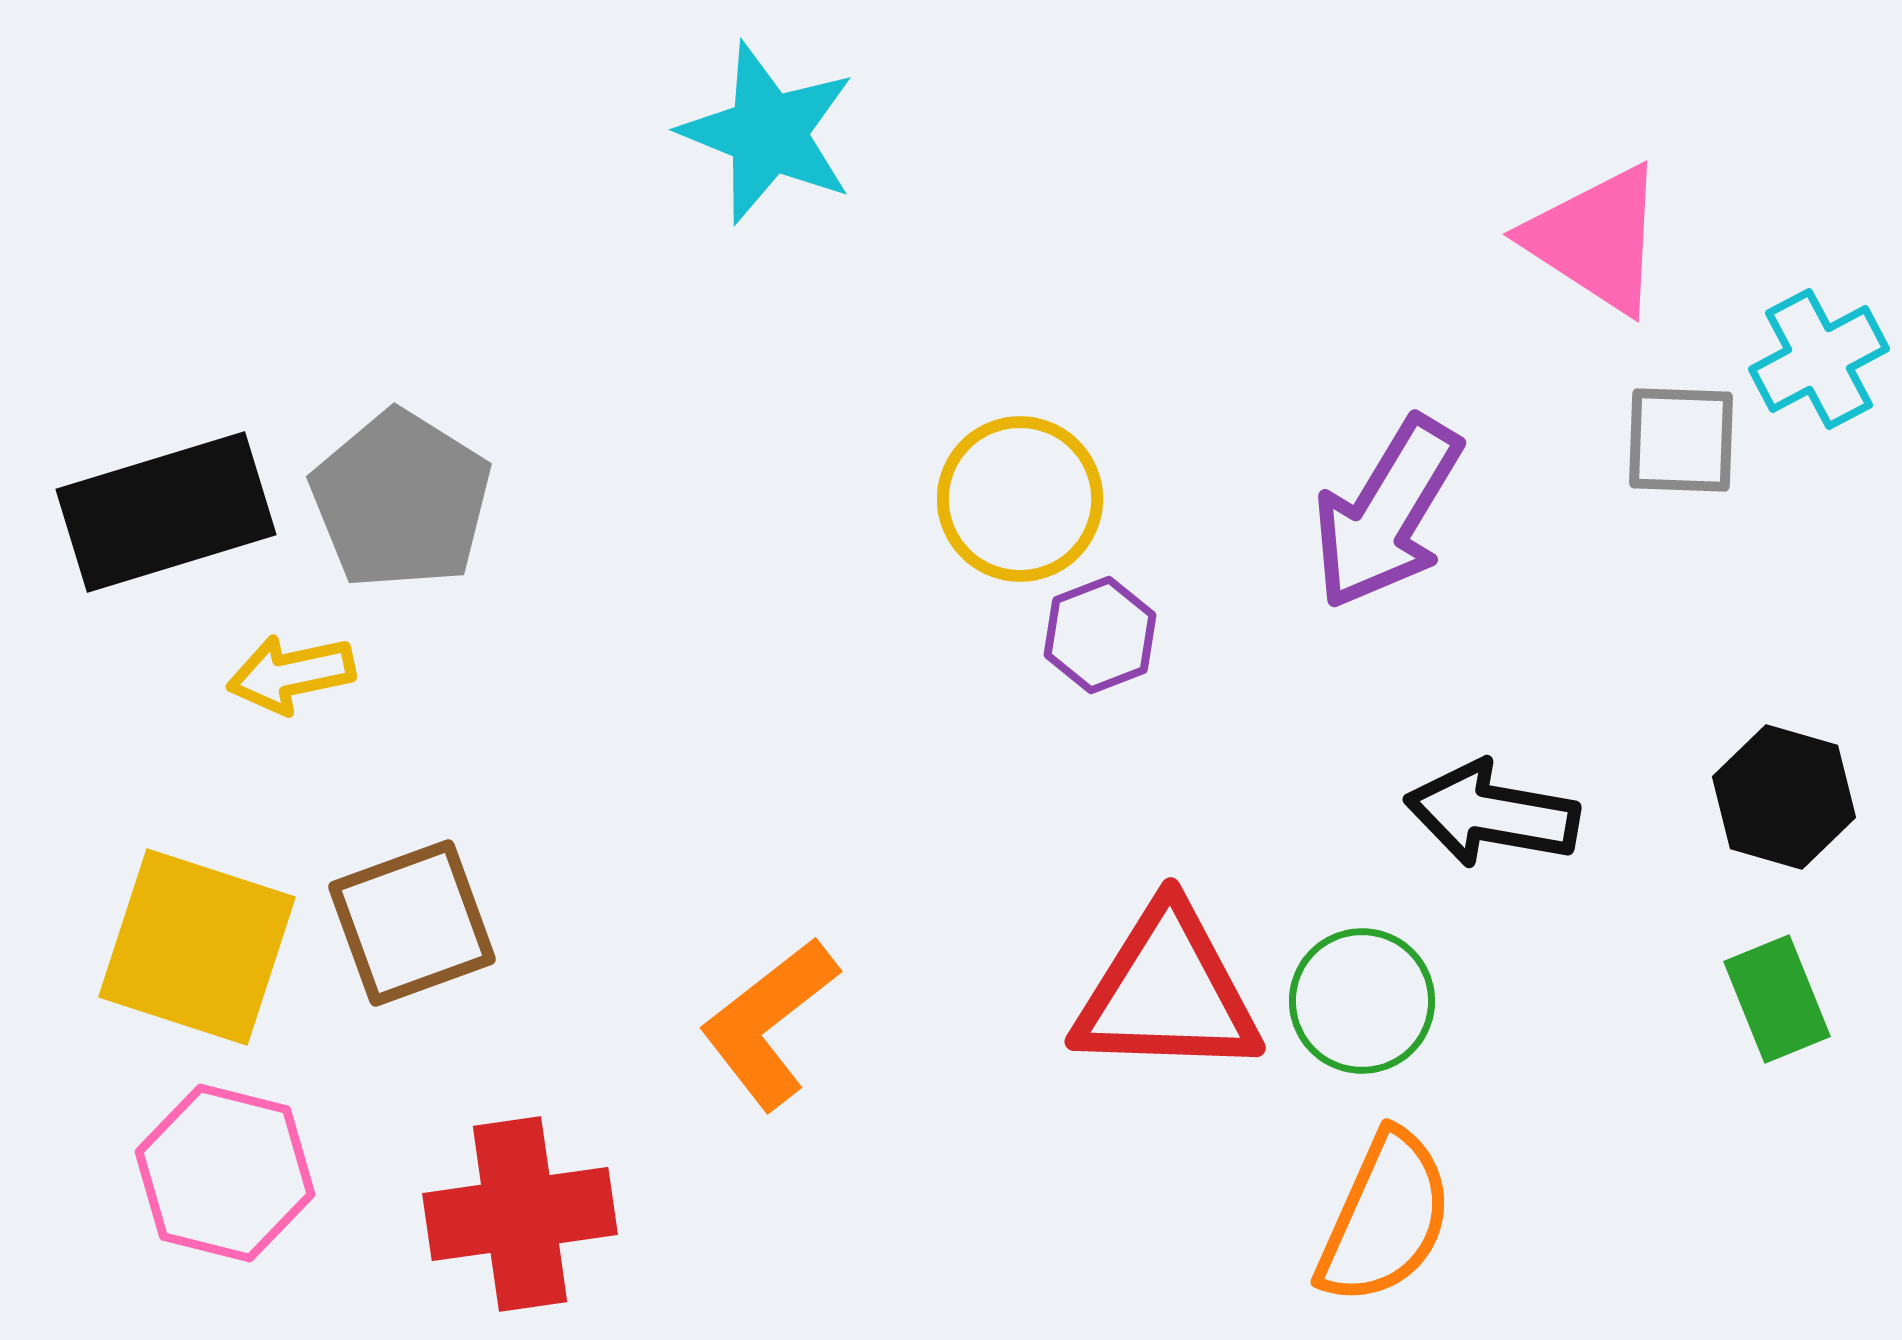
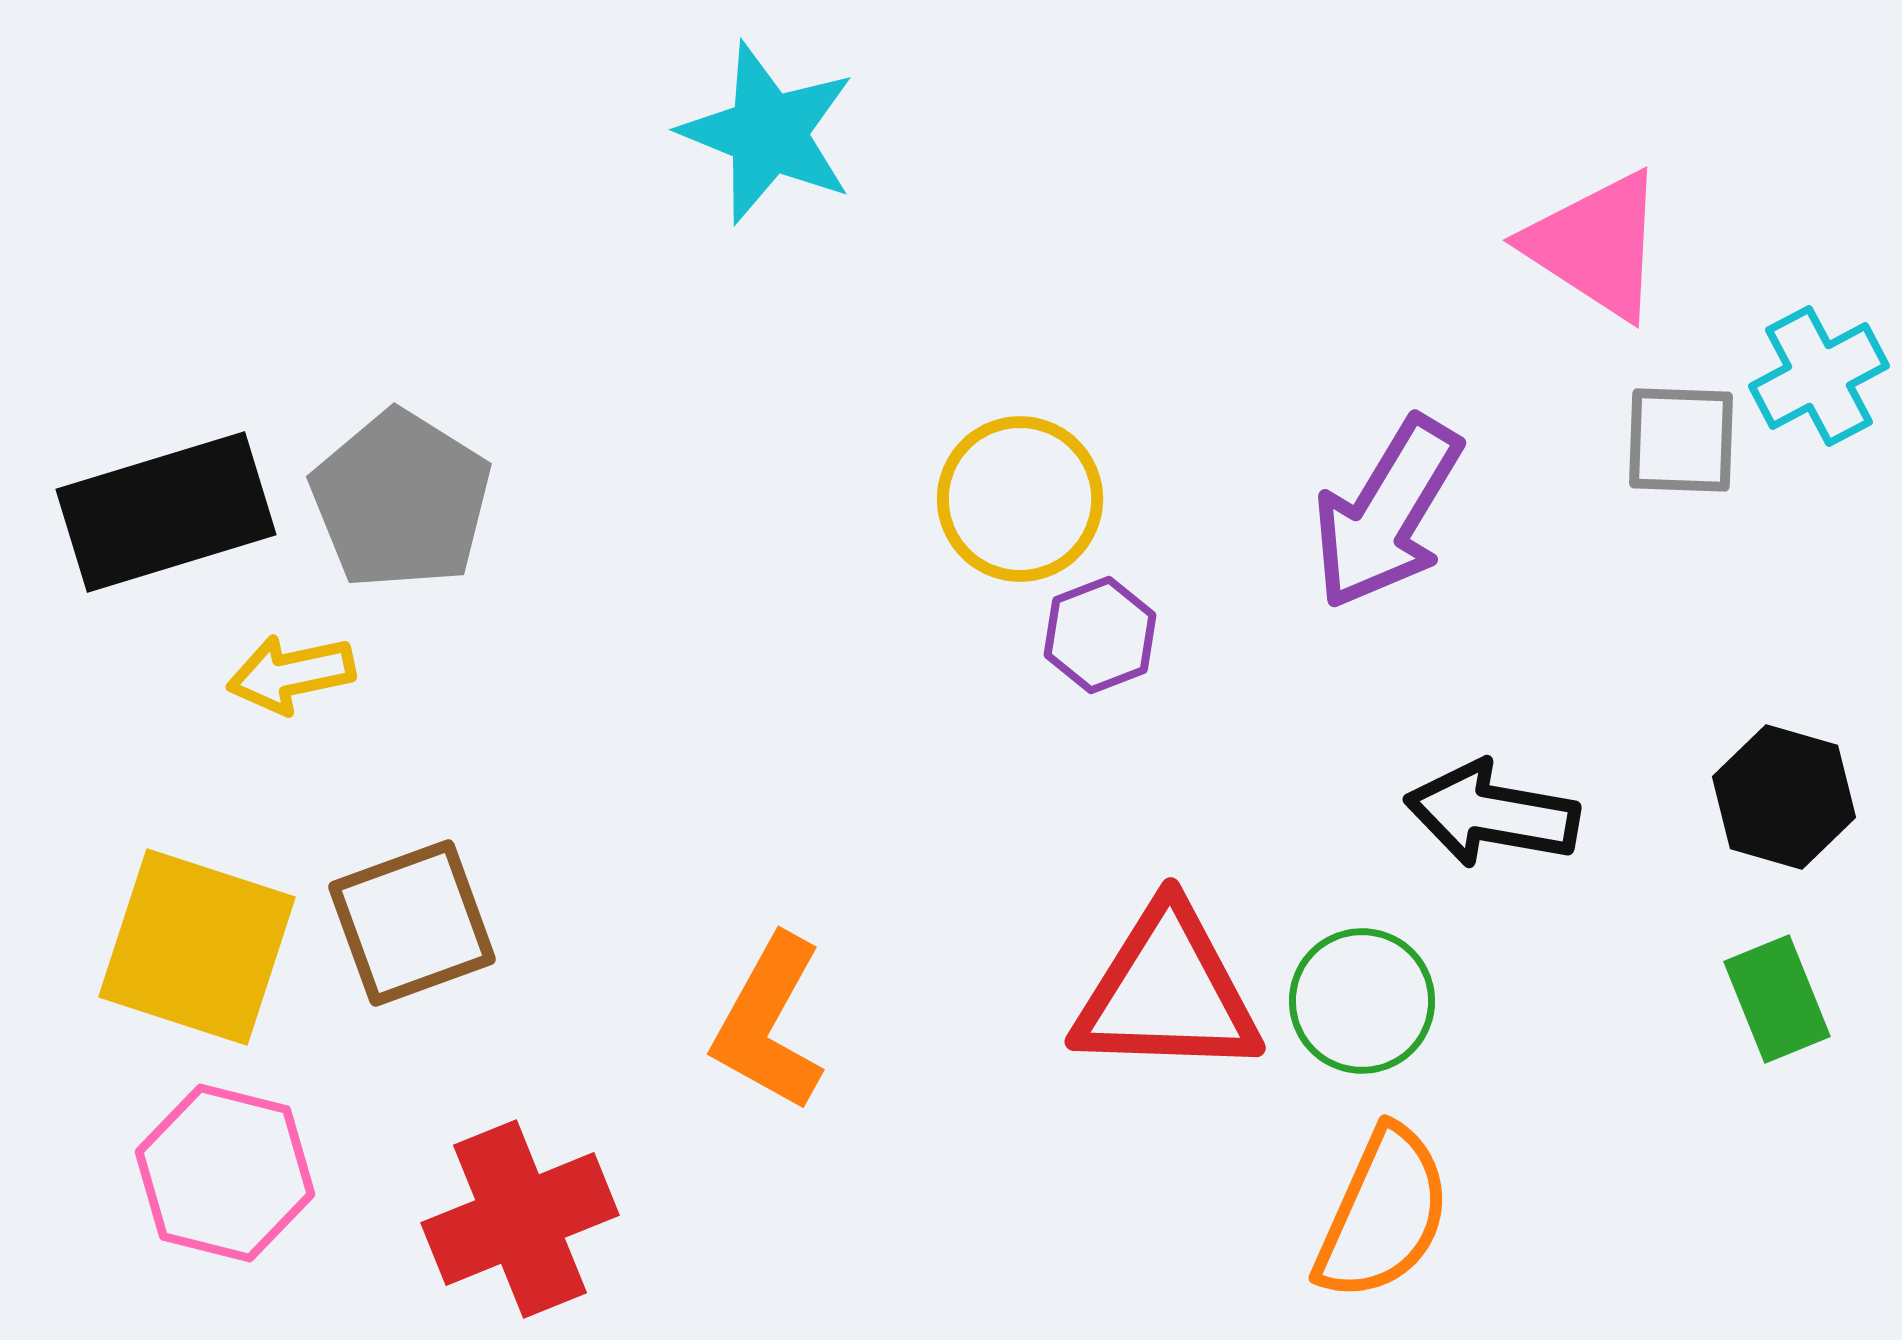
pink triangle: moved 6 px down
cyan cross: moved 17 px down
orange L-shape: rotated 23 degrees counterclockwise
red cross: moved 5 px down; rotated 14 degrees counterclockwise
orange semicircle: moved 2 px left, 4 px up
